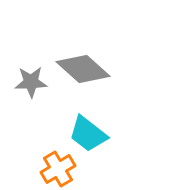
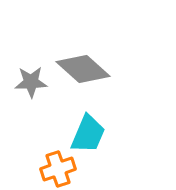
cyan trapezoid: rotated 105 degrees counterclockwise
orange cross: rotated 12 degrees clockwise
